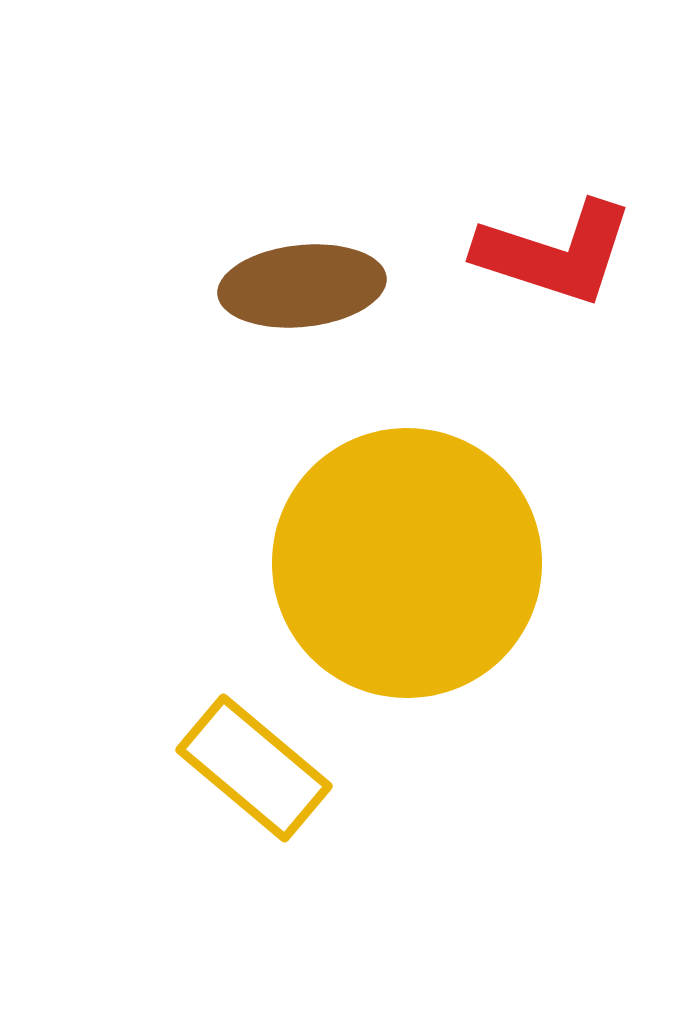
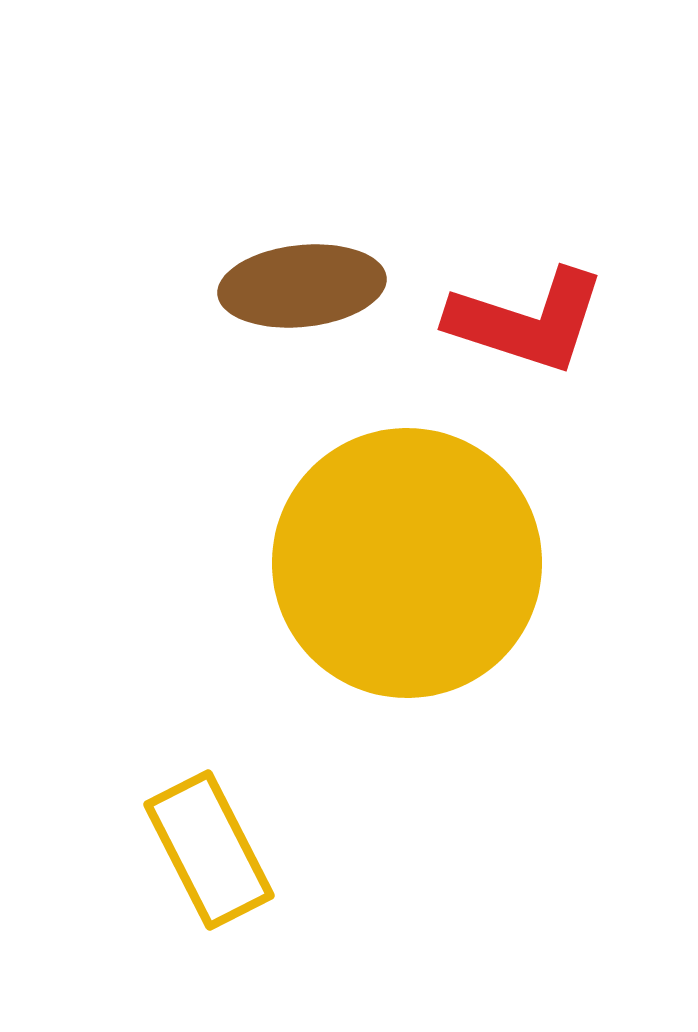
red L-shape: moved 28 px left, 68 px down
yellow rectangle: moved 45 px left, 82 px down; rotated 23 degrees clockwise
